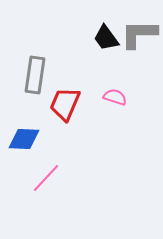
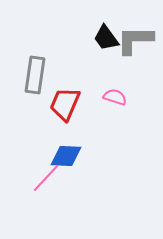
gray L-shape: moved 4 px left, 6 px down
blue diamond: moved 42 px right, 17 px down
